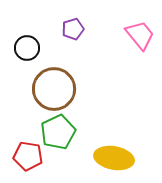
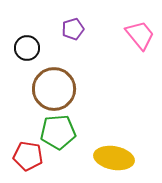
green pentagon: rotated 20 degrees clockwise
